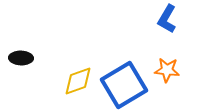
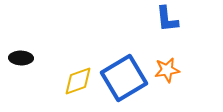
blue L-shape: rotated 36 degrees counterclockwise
orange star: rotated 15 degrees counterclockwise
blue square: moved 7 px up
